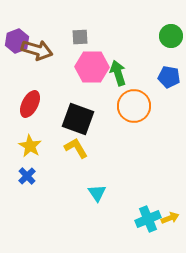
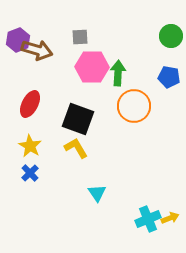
purple hexagon: moved 1 px right, 1 px up
green arrow: rotated 20 degrees clockwise
blue cross: moved 3 px right, 3 px up
